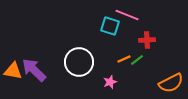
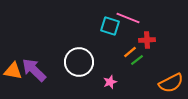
pink line: moved 1 px right, 3 px down
orange line: moved 6 px right, 7 px up; rotated 16 degrees counterclockwise
